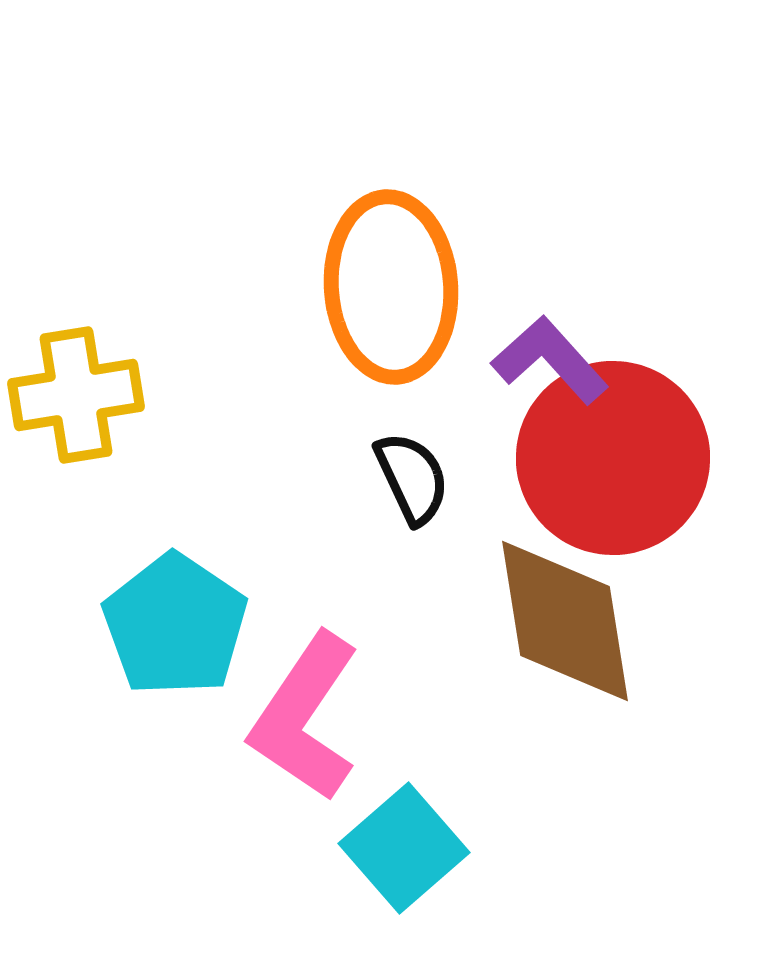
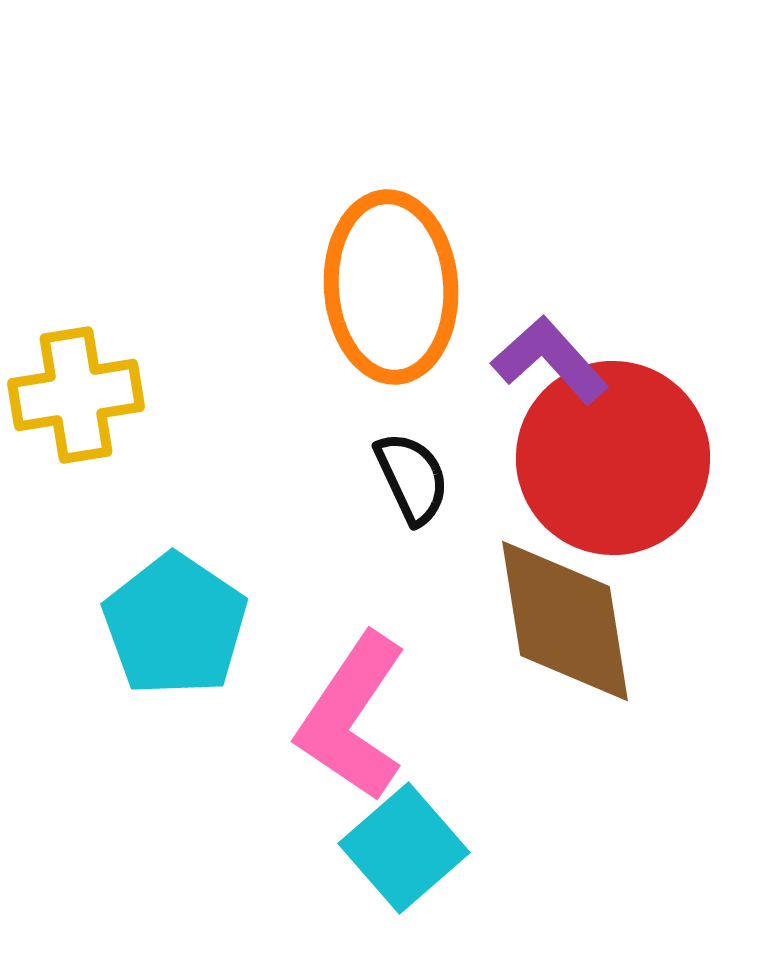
pink L-shape: moved 47 px right
